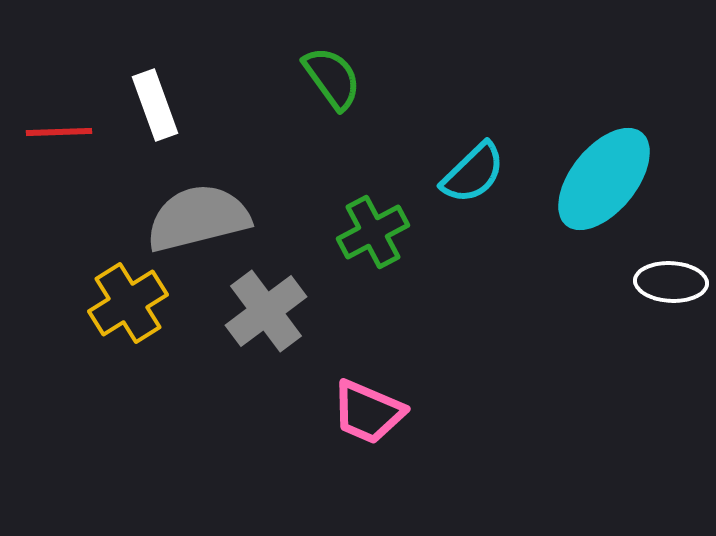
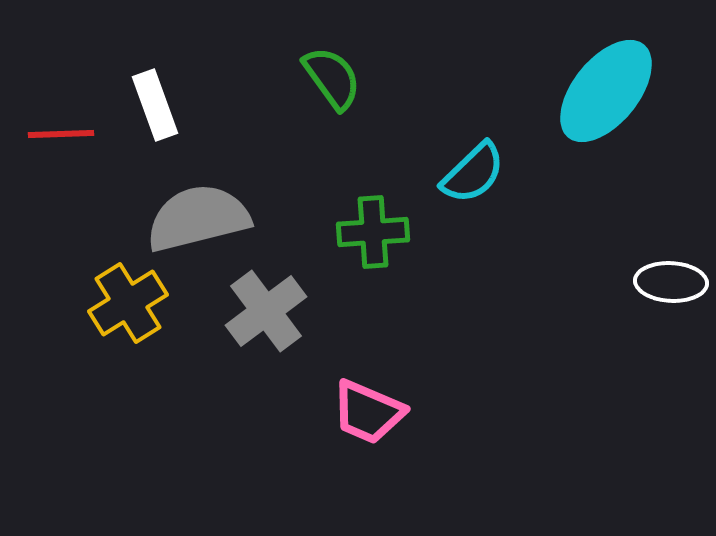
red line: moved 2 px right, 2 px down
cyan ellipse: moved 2 px right, 88 px up
green cross: rotated 24 degrees clockwise
